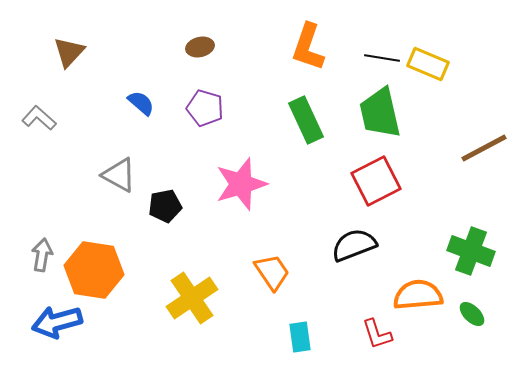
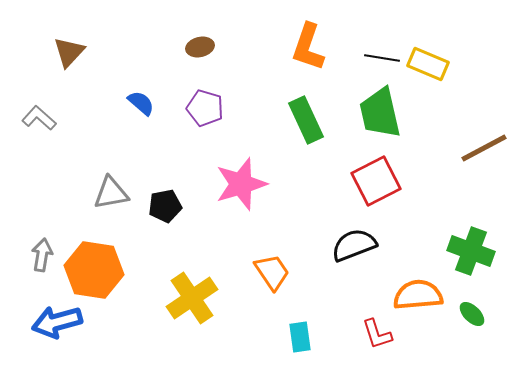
gray triangle: moved 8 px left, 18 px down; rotated 39 degrees counterclockwise
